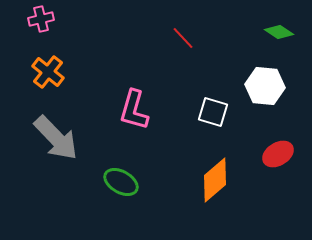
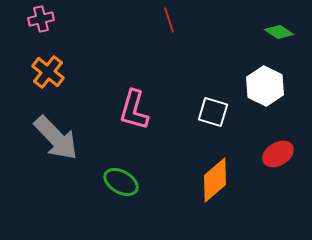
red line: moved 14 px left, 18 px up; rotated 25 degrees clockwise
white hexagon: rotated 21 degrees clockwise
